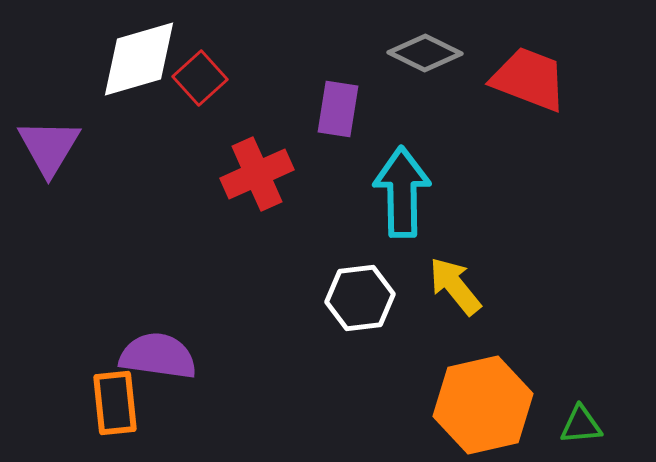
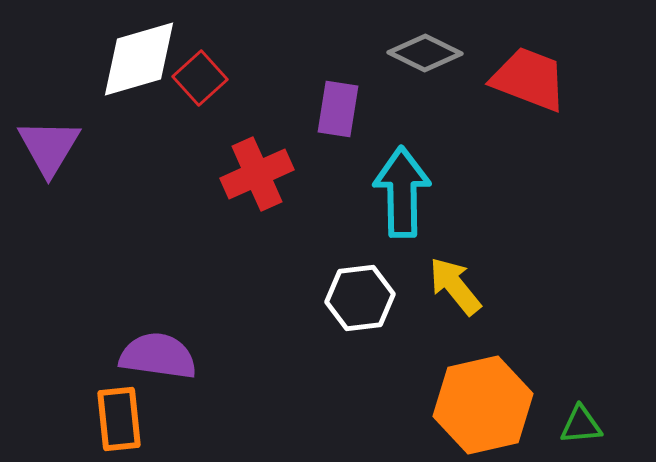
orange rectangle: moved 4 px right, 16 px down
